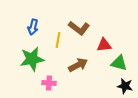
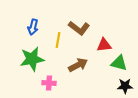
black star: rotated 14 degrees counterclockwise
